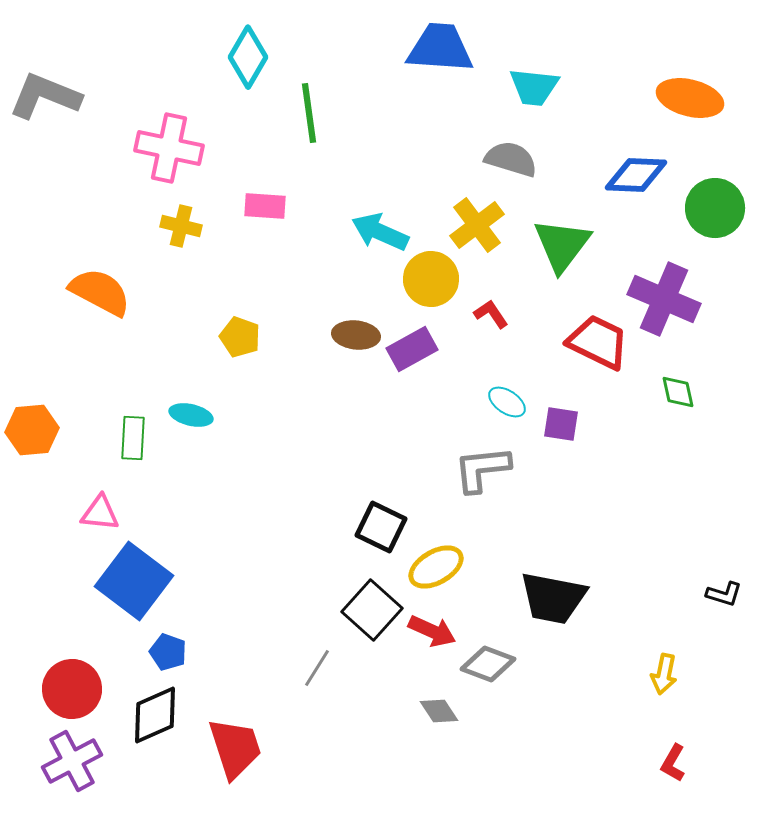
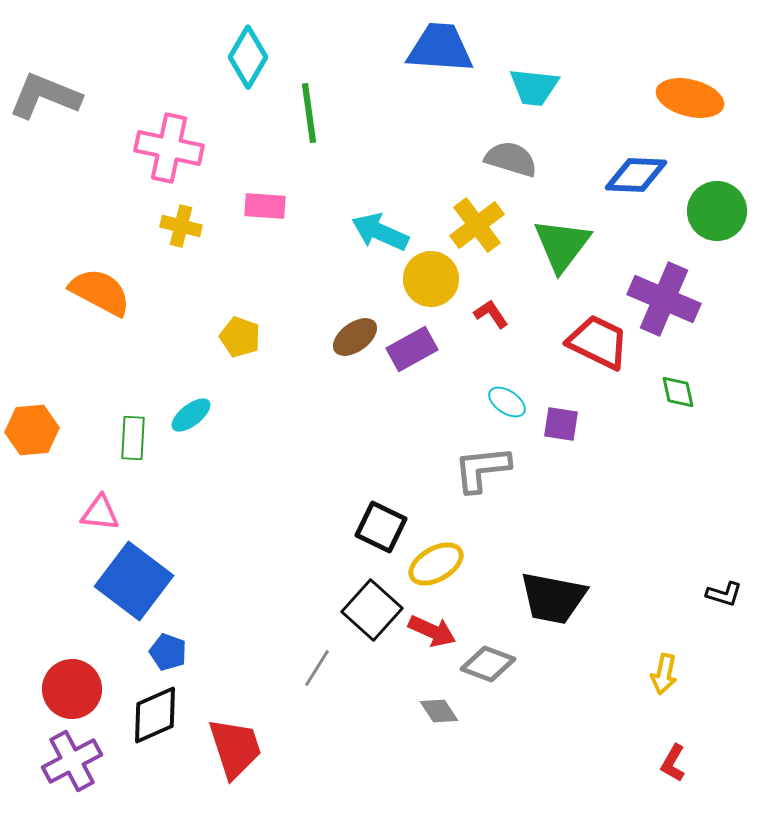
green circle at (715, 208): moved 2 px right, 3 px down
brown ellipse at (356, 335): moved 1 px left, 2 px down; rotated 42 degrees counterclockwise
cyan ellipse at (191, 415): rotated 51 degrees counterclockwise
yellow ellipse at (436, 567): moved 3 px up
